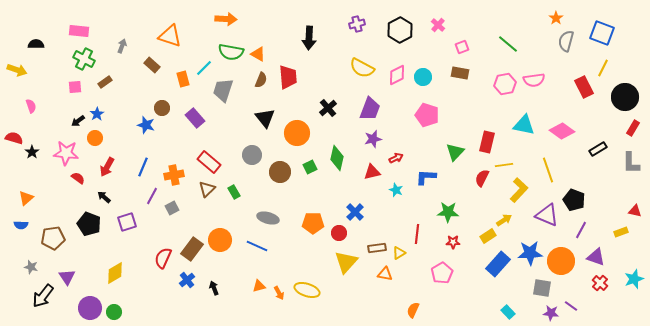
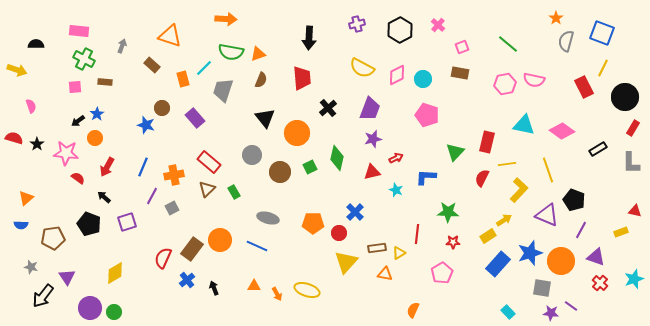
orange triangle at (258, 54): rotated 49 degrees counterclockwise
red trapezoid at (288, 77): moved 14 px right, 1 px down
cyan circle at (423, 77): moved 2 px down
pink semicircle at (534, 80): rotated 20 degrees clockwise
brown rectangle at (105, 82): rotated 40 degrees clockwise
black star at (32, 152): moved 5 px right, 8 px up
yellow line at (504, 165): moved 3 px right, 1 px up
blue star at (530, 253): rotated 15 degrees counterclockwise
orange triangle at (259, 286): moved 5 px left; rotated 16 degrees clockwise
orange arrow at (279, 293): moved 2 px left, 1 px down
